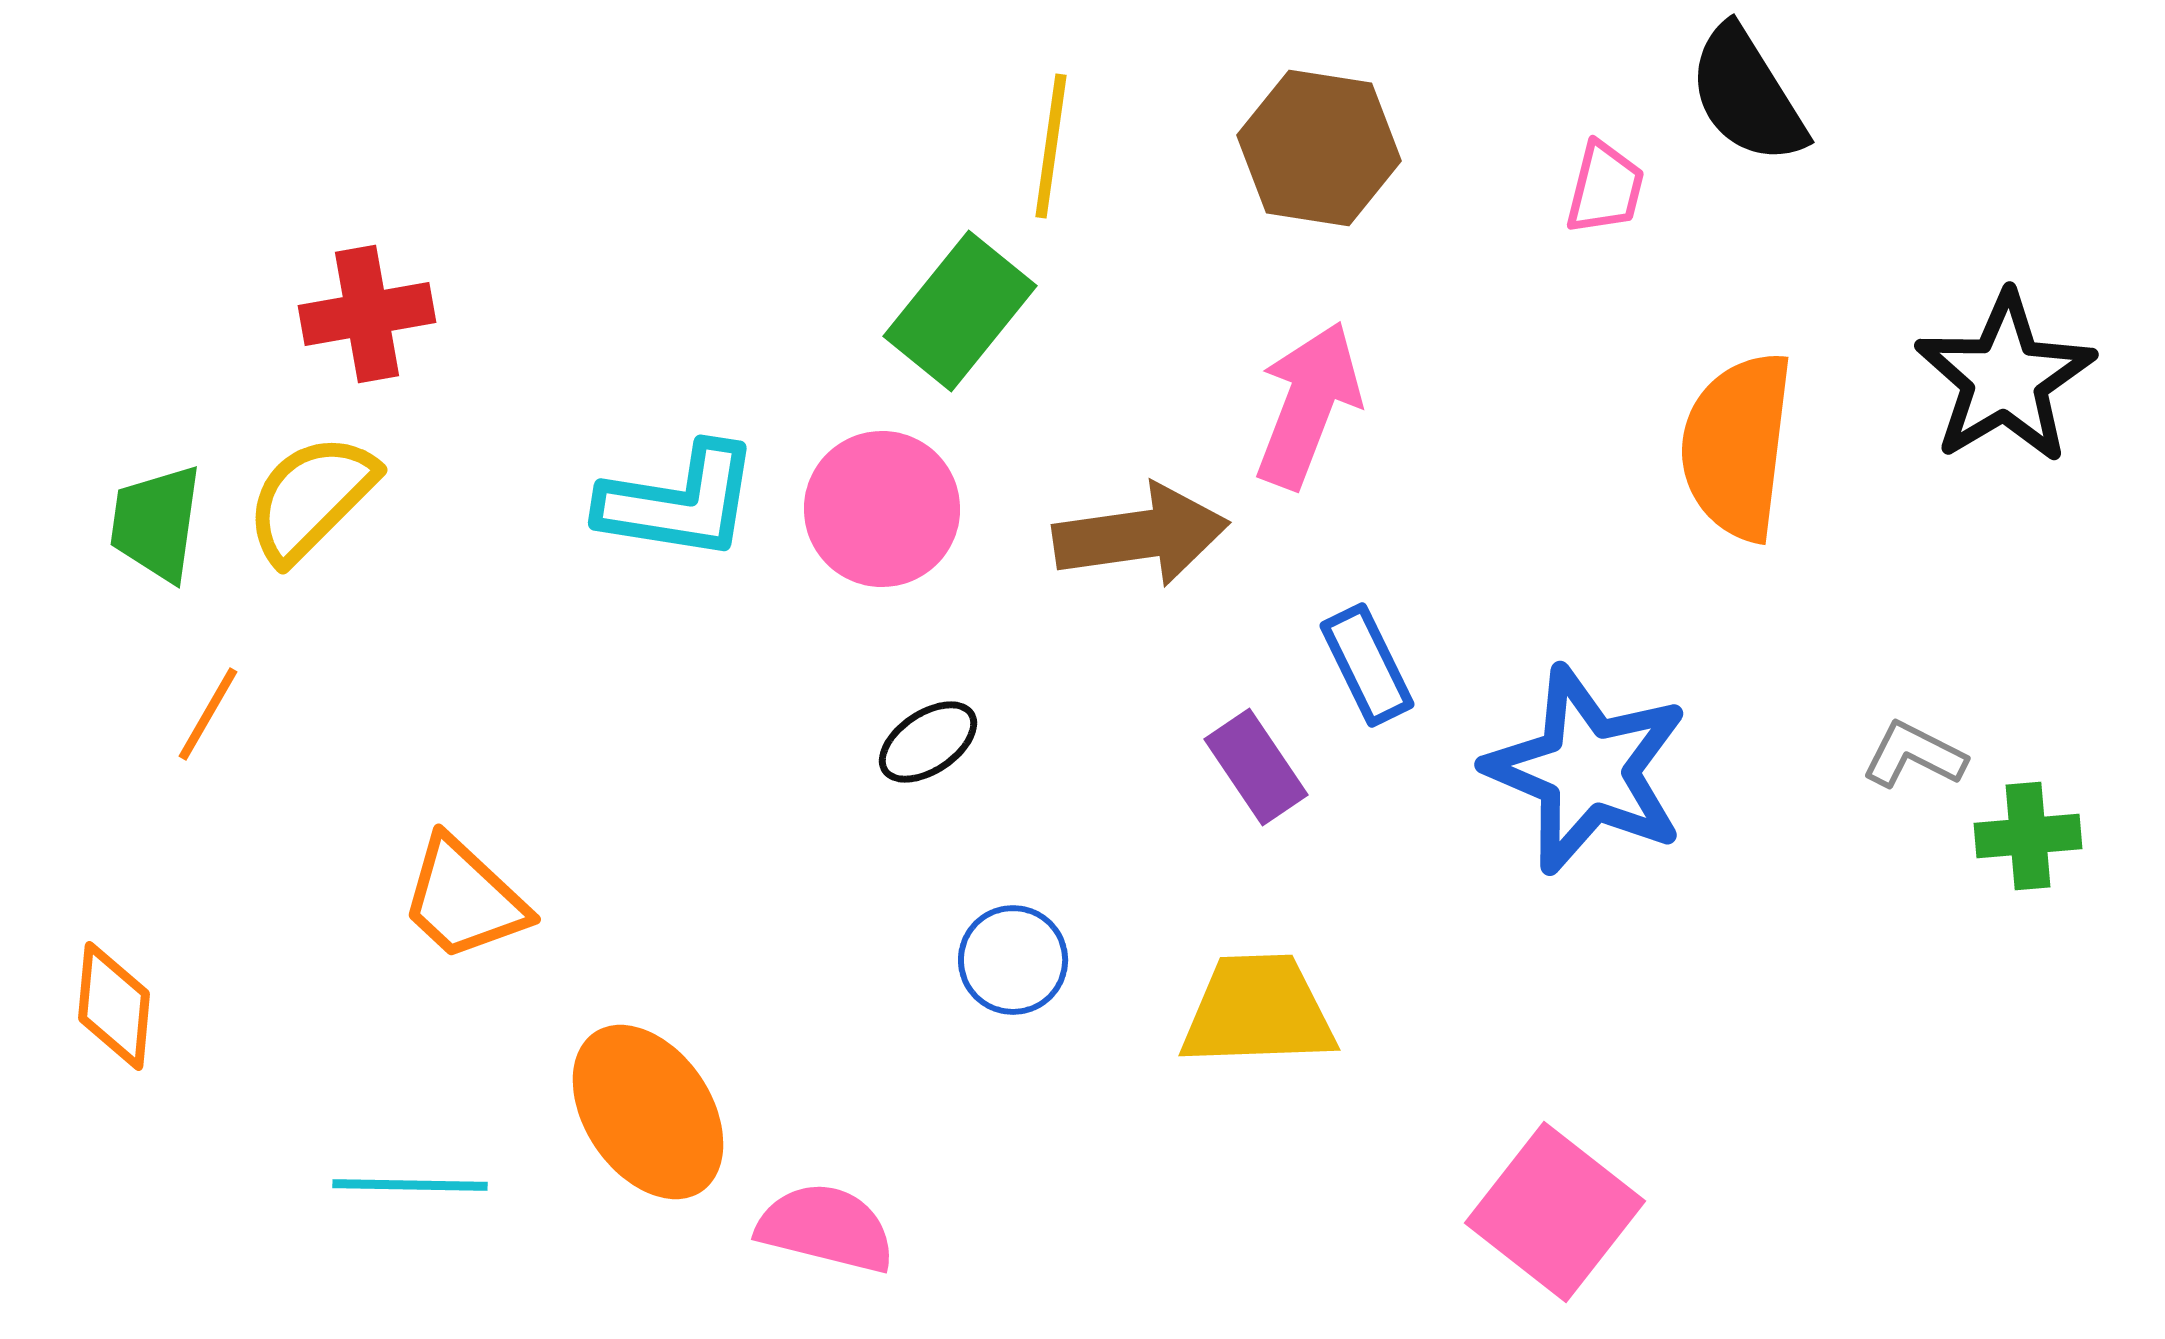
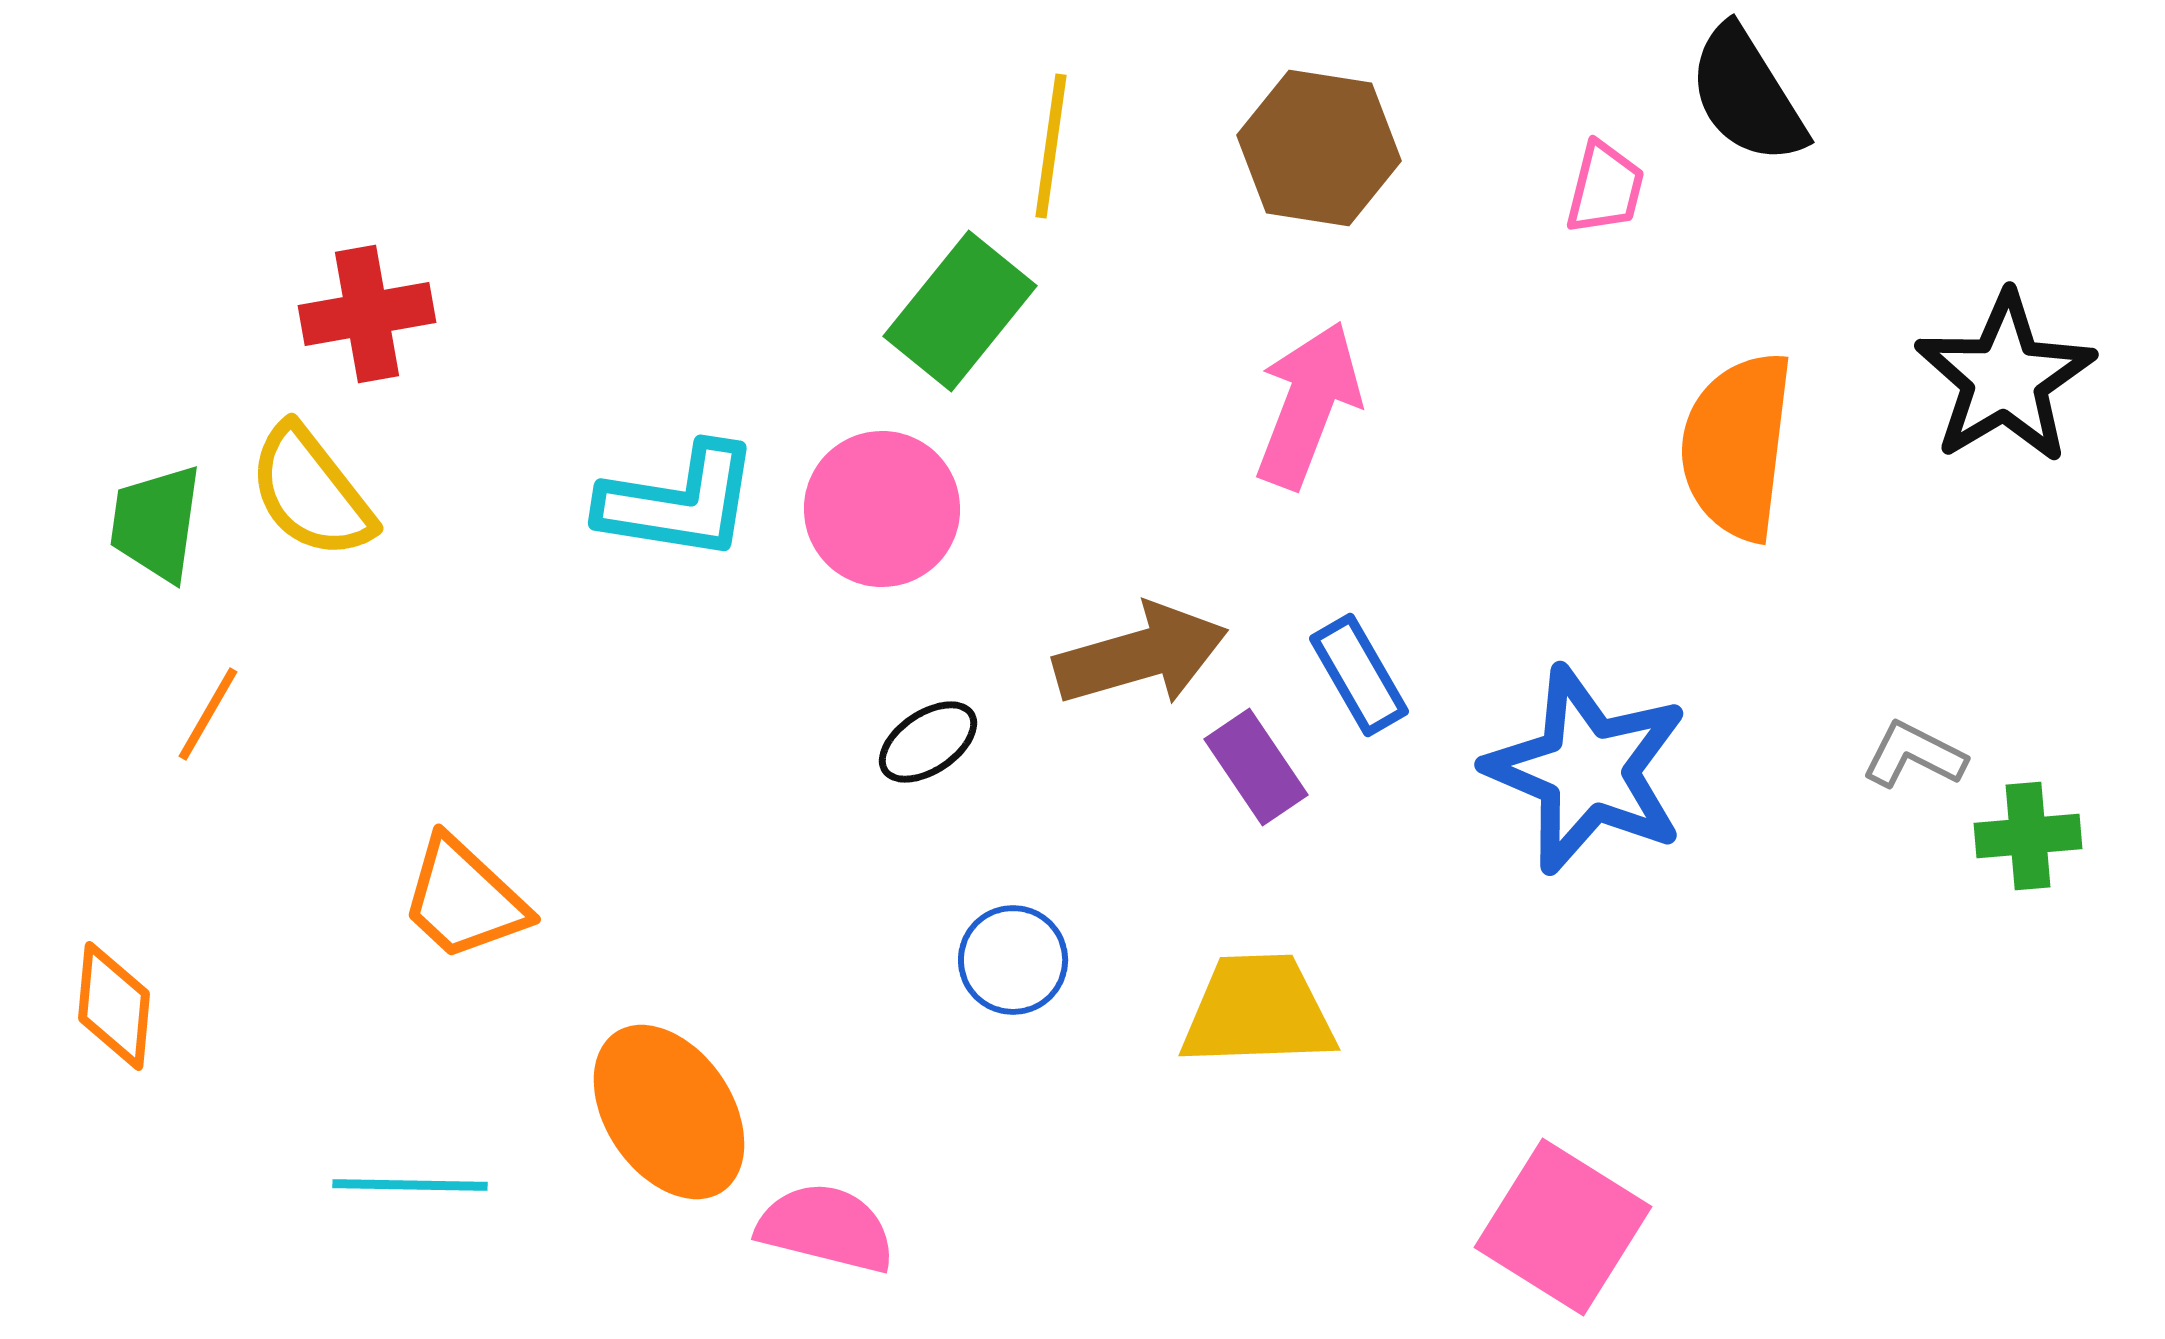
yellow semicircle: moved 6 px up; rotated 83 degrees counterclockwise
brown arrow: moved 120 px down; rotated 8 degrees counterclockwise
blue rectangle: moved 8 px left, 10 px down; rotated 4 degrees counterclockwise
orange ellipse: moved 21 px right
pink square: moved 8 px right, 15 px down; rotated 6 degrees counterclockwise
